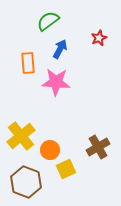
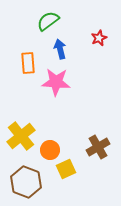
blue arrow: rotated 42 degrees counterclockwise
